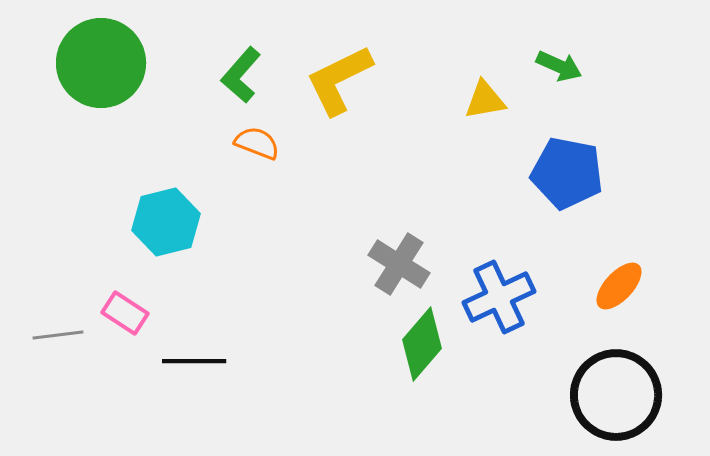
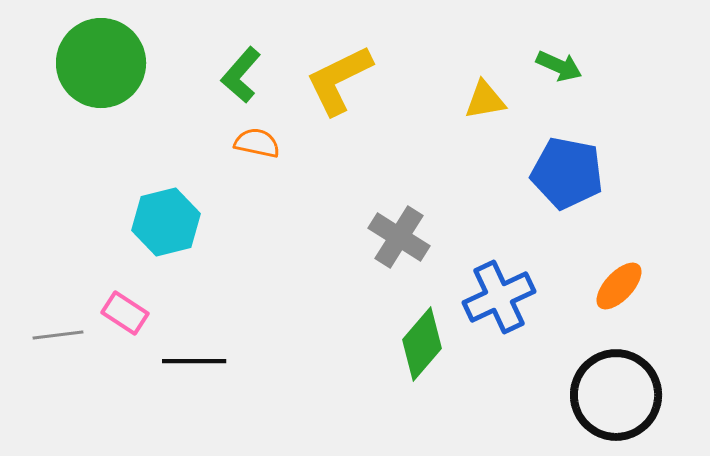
orange semicircle: rotated 9 degrees counterclockwise
gray cross: moved 27 px up
